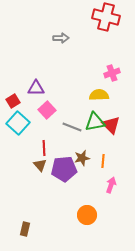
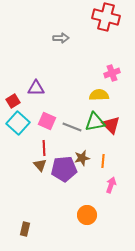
pink square: moved 11 px down; rotated 24 degrees counterclockwise
